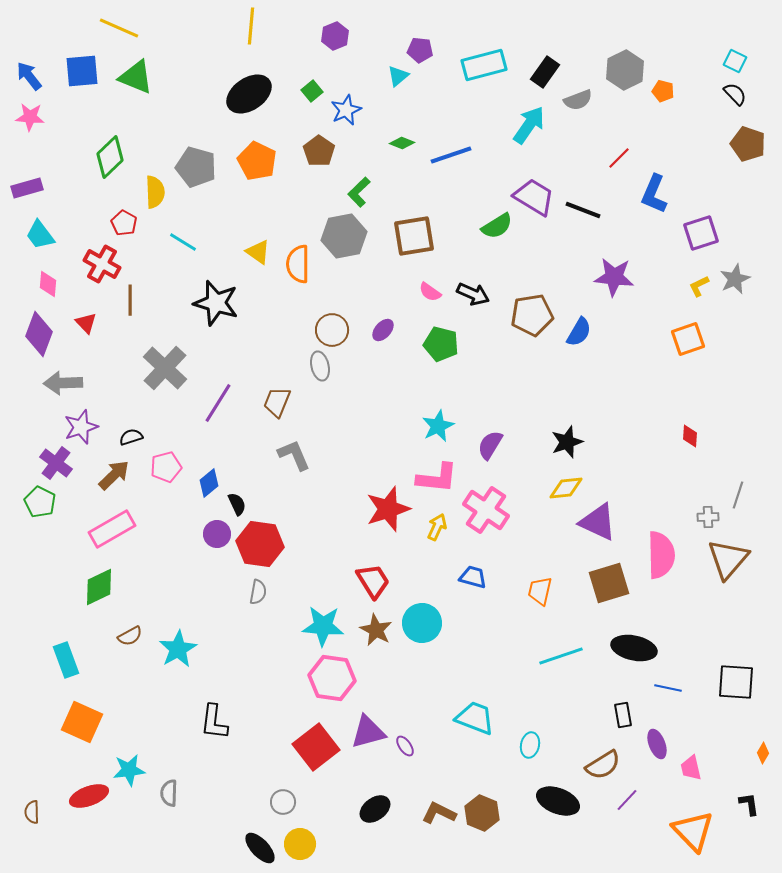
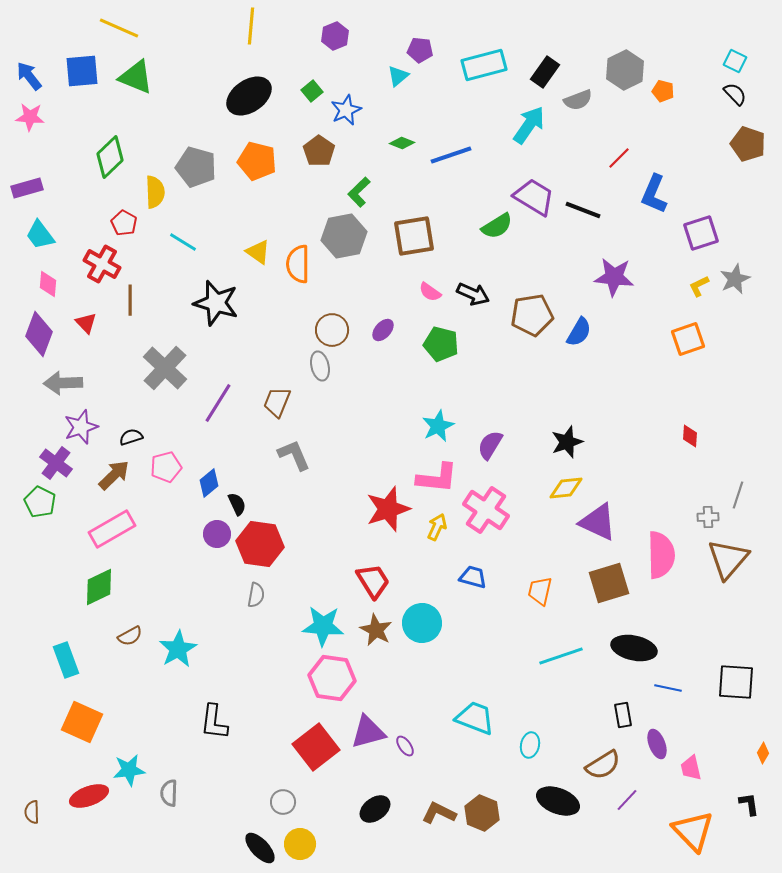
black ellipse at (249, 94): moved 2 px down
orange pentagon at (257, 161): rotated 12 degrees counterclockwise
gray semicircle at (258, 592): moved 2 px left, 3 px down
